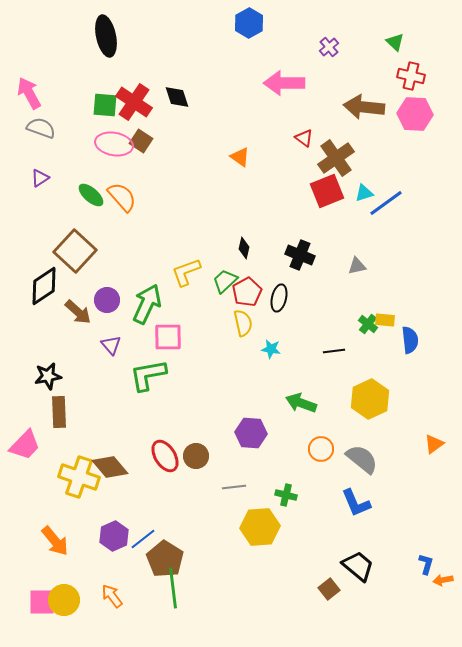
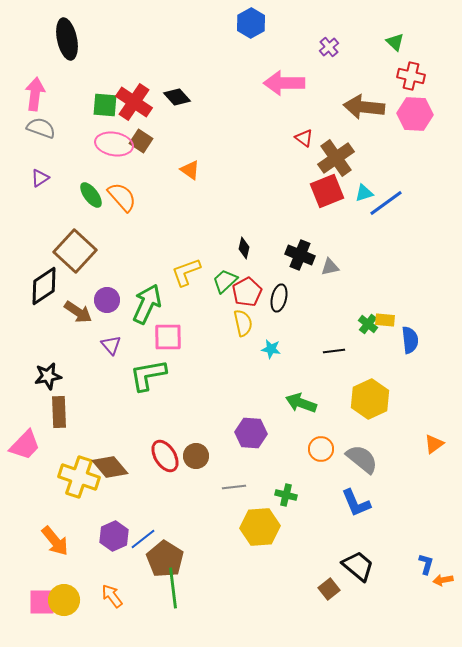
blue hexagon at (249, 23): moved 2 px right
black ellipse at (106, 36): moved 39 px left, 3 px down
pink arrow at (29, 93): moved 6 px right, 1 px down; rotated 36 degrees clockwise
black diamond at (177, 97): rotated 24 degrees counterclockwise
orange triangle at (240, 157): moved 50 px left, 13 px down
green ellipse at (91, 195): rotated 12 degrees clockwise
gray triangle at (357, 266): moved 27 px left, 1 px down
brown arrow at (78, 312): rotated 8 degrees counterclockwise
